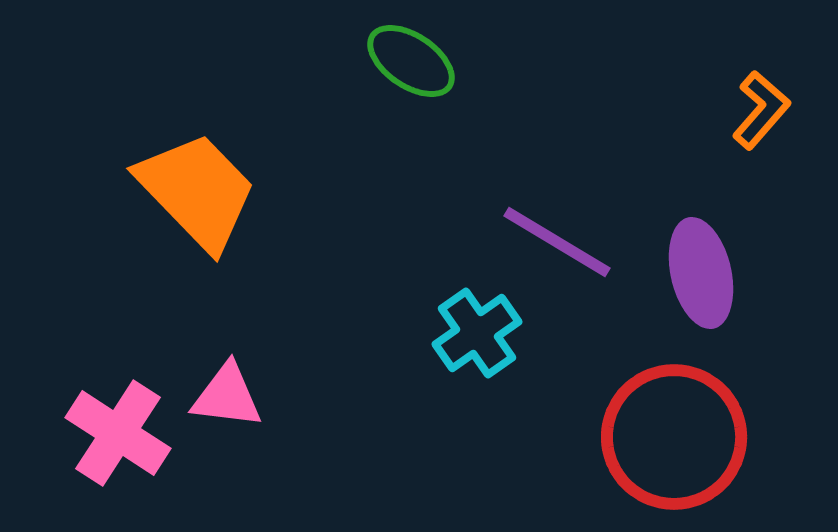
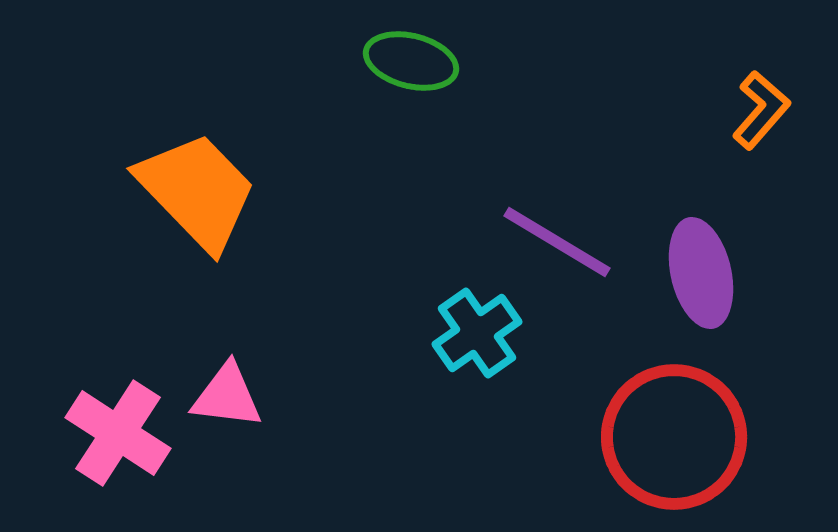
green ellipse: rotated 20 degrees counterclockwise
